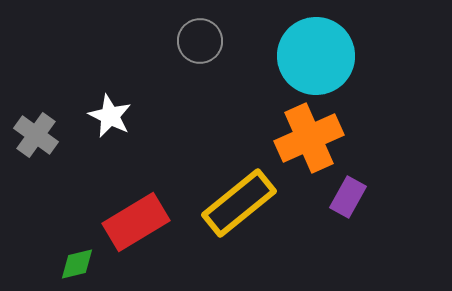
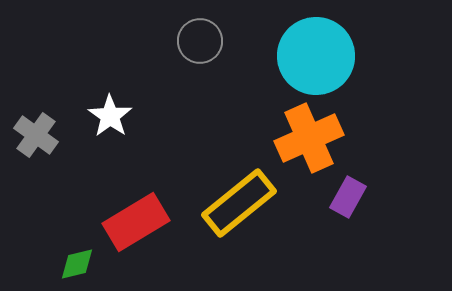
white star: rotated 9 degrees clockwise
